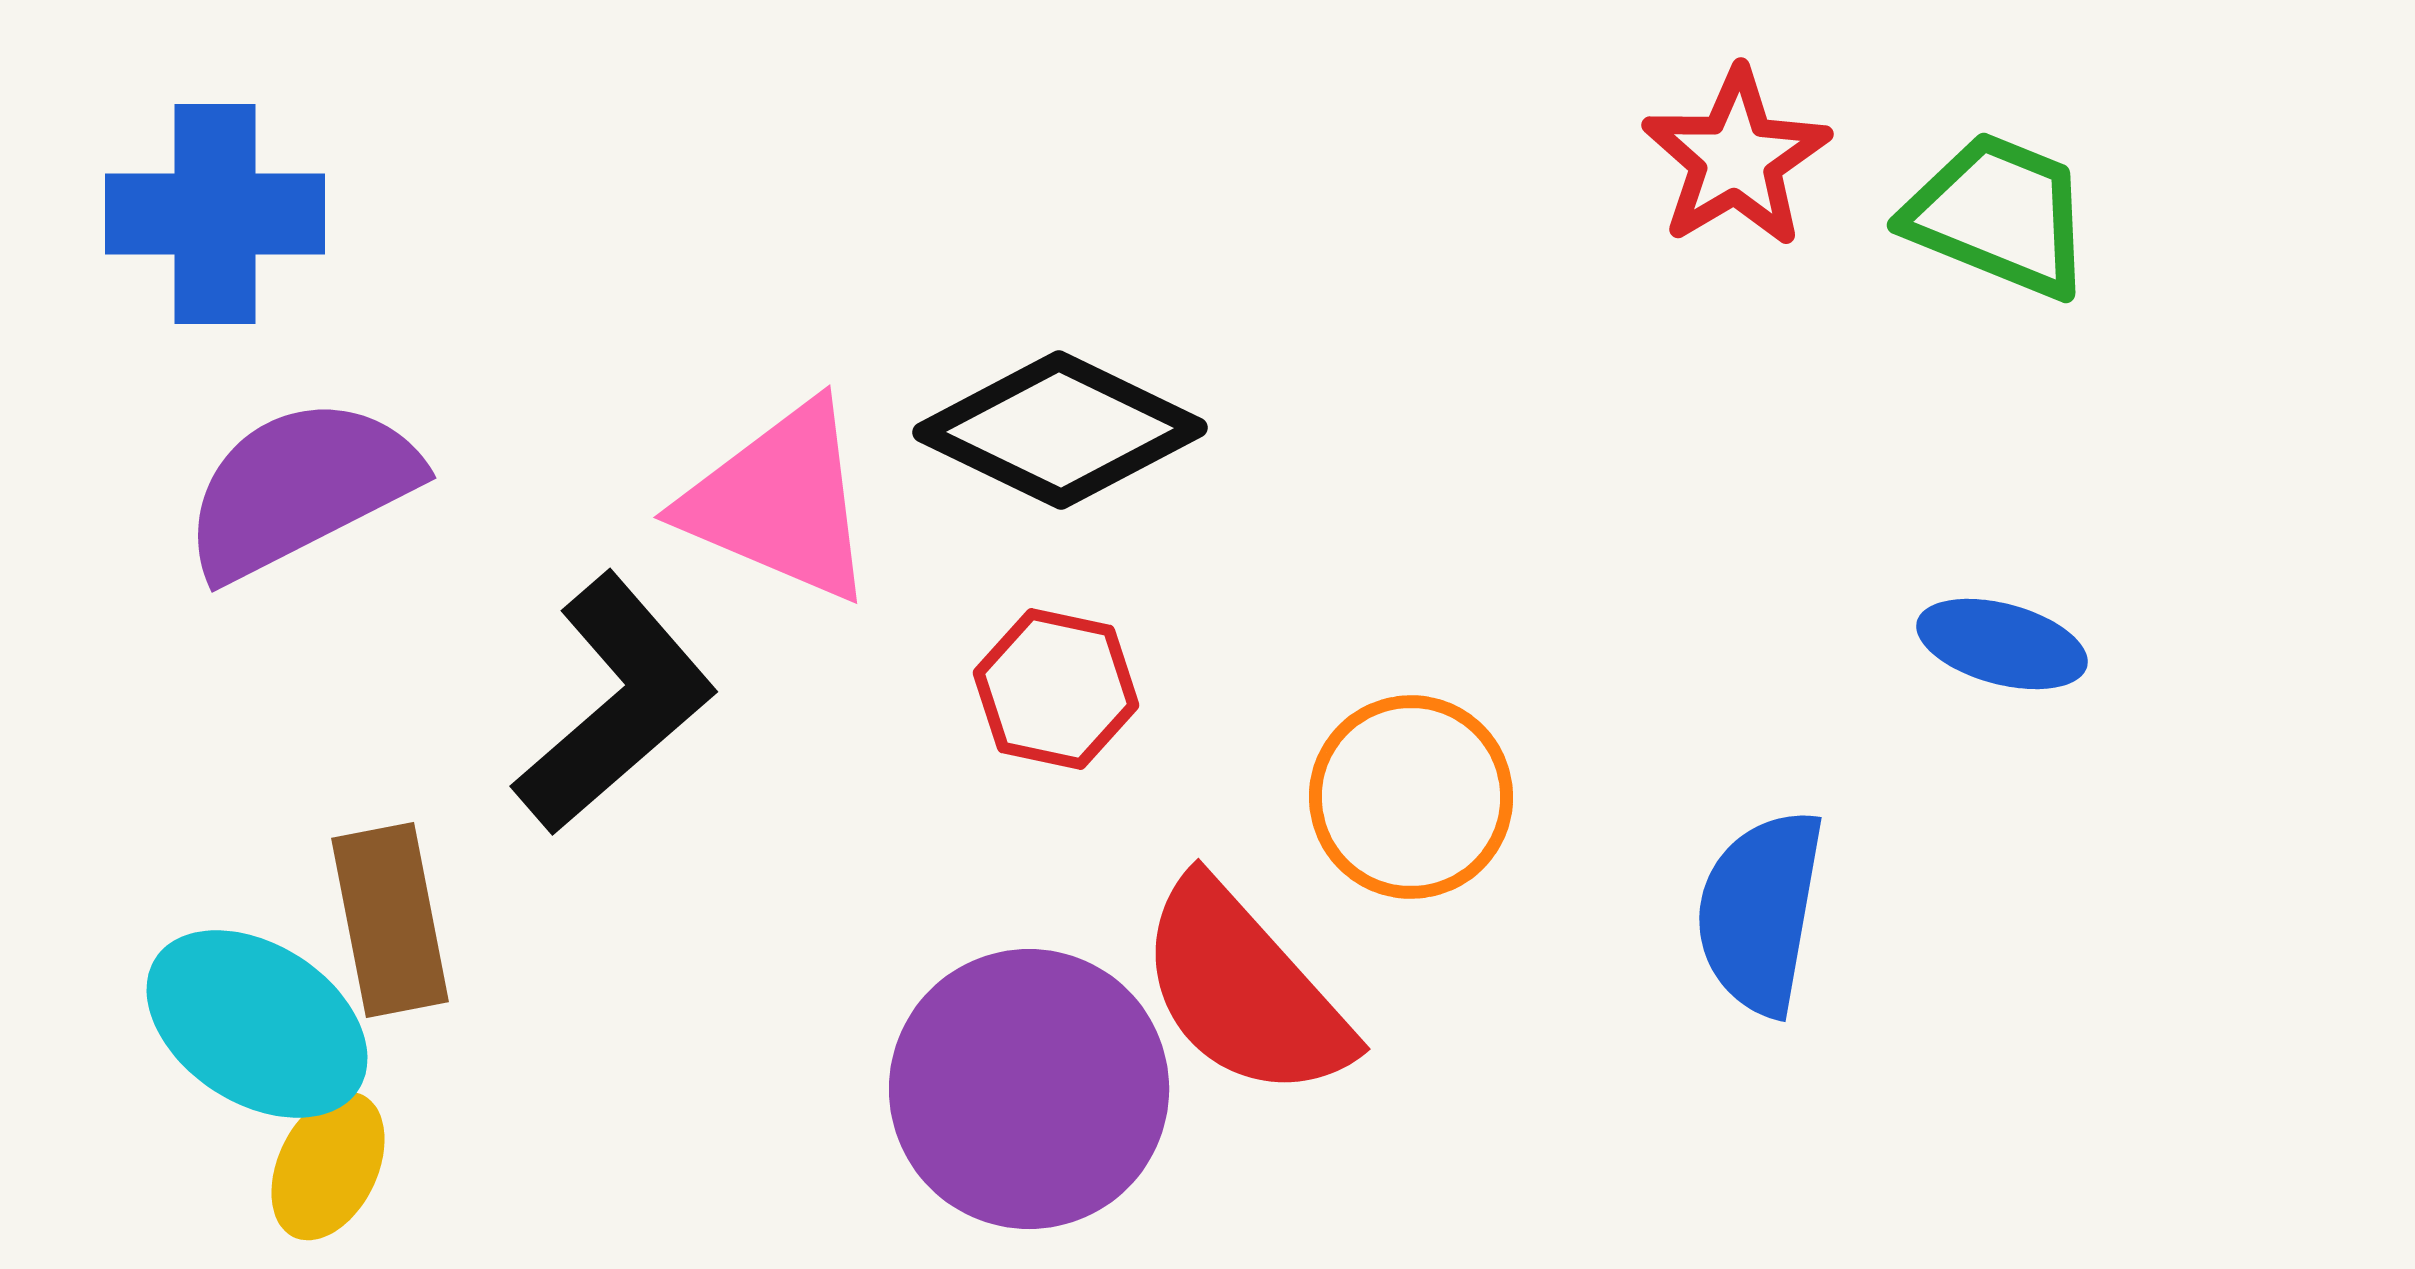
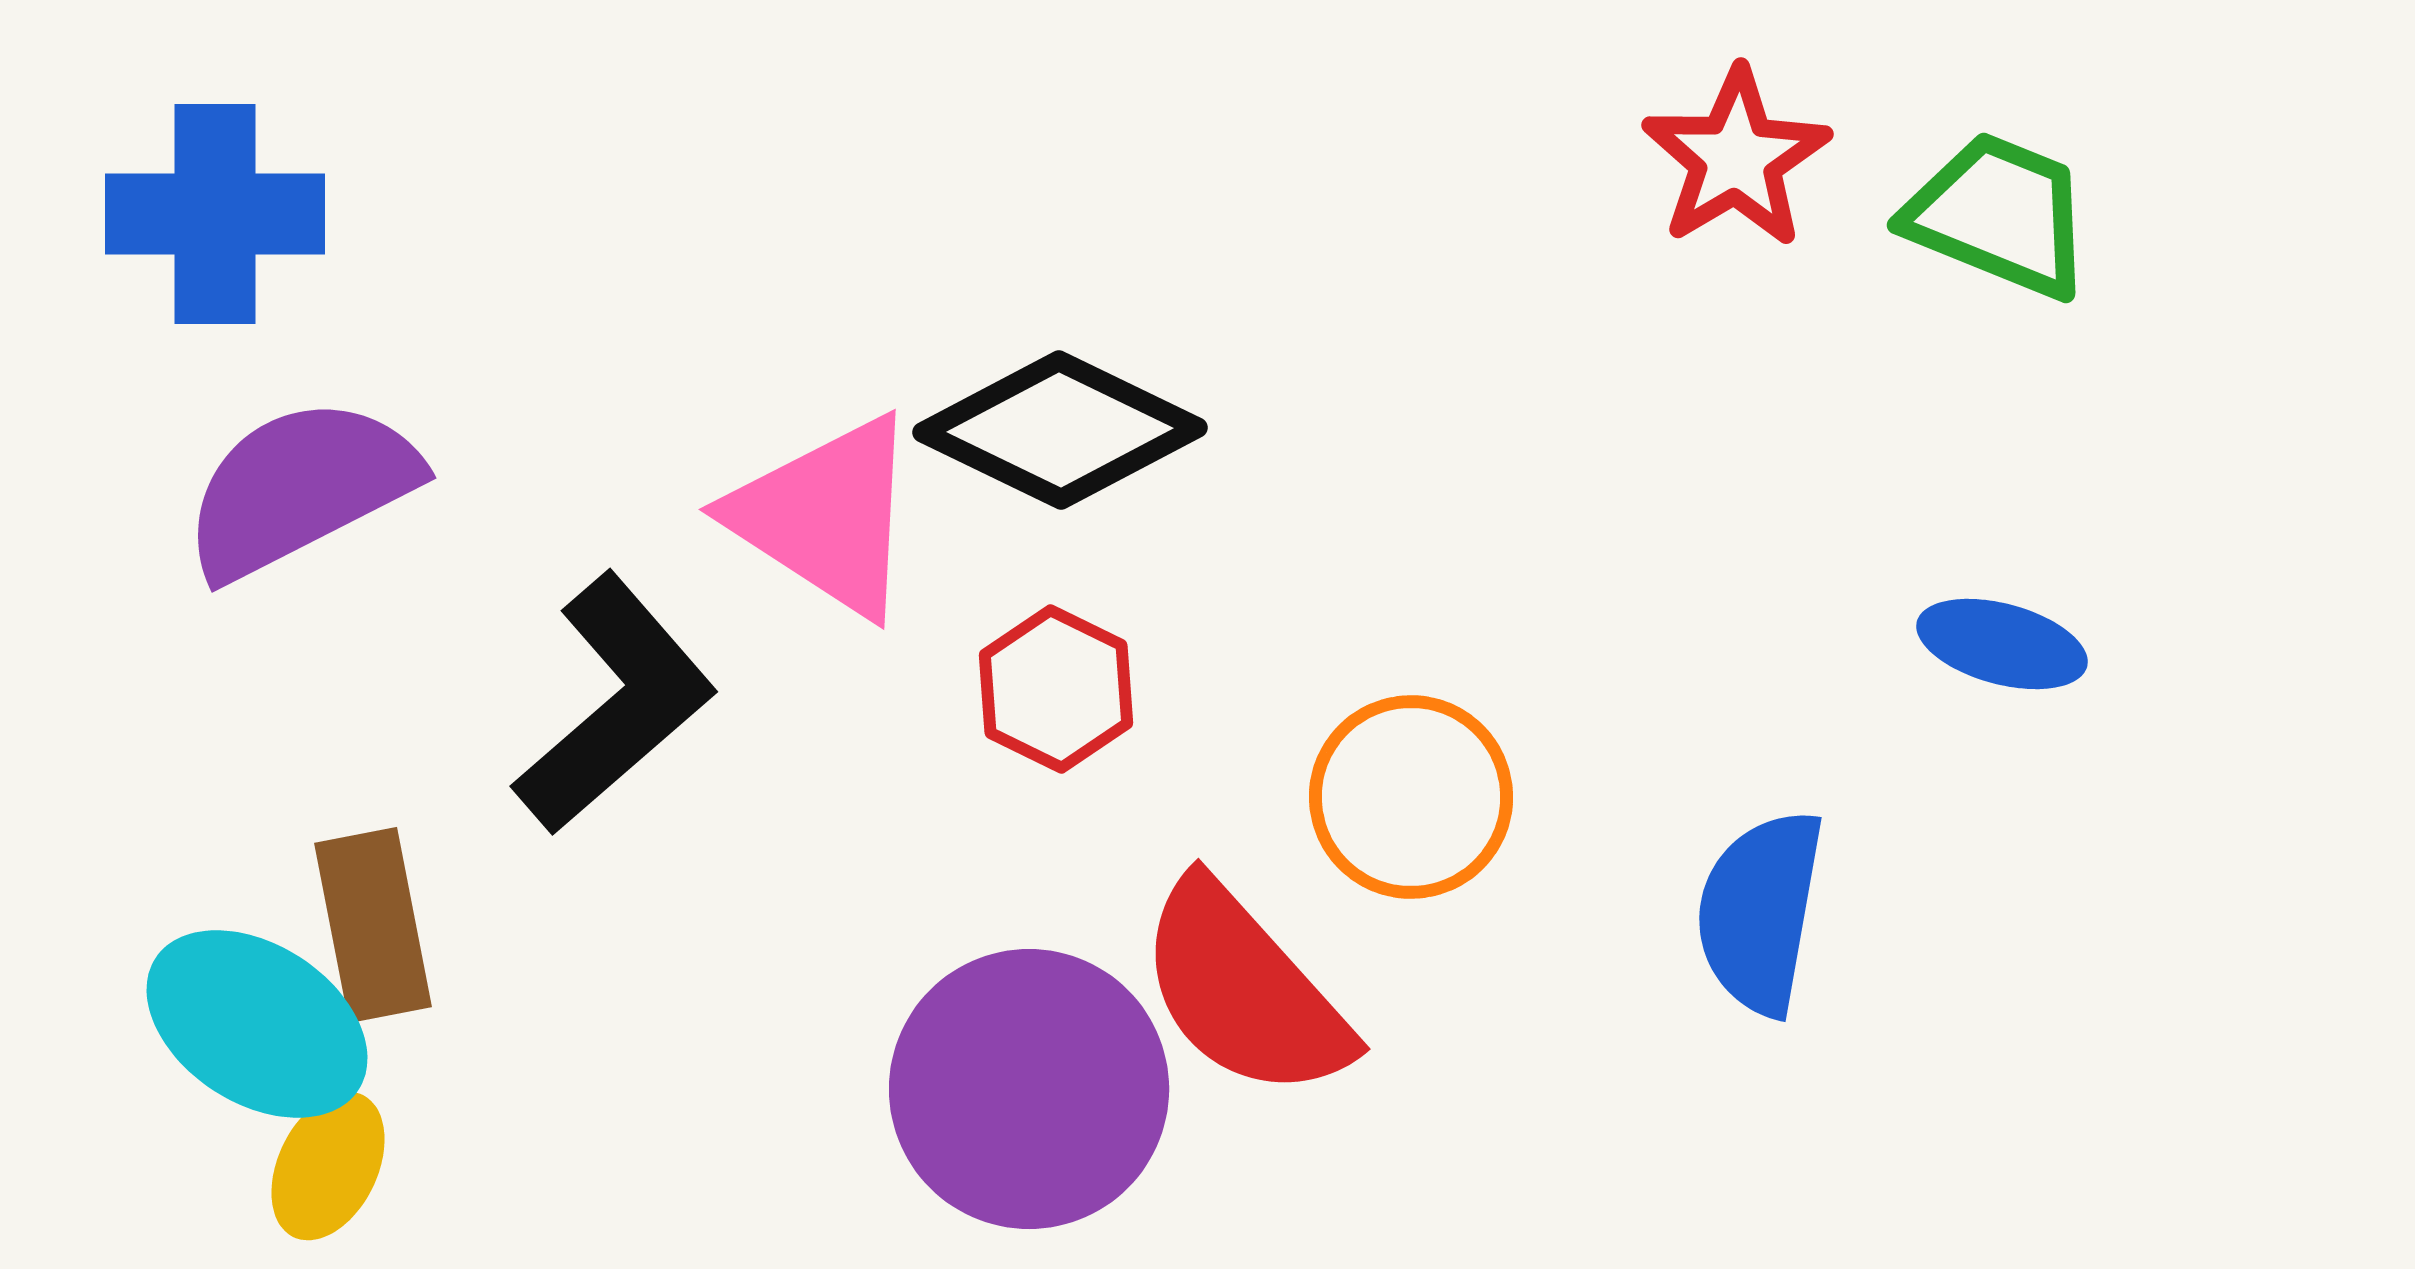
pink triangle: moved 46 px right, 14 px down; rotated 10 degrees clockwise
red hexagon: rotated 14 degrees clockwise
brown rectangle: moved 17 px left, 5 px down
